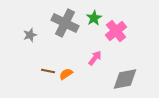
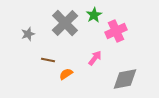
green star: moved 3 px up
gray cross: rotated 20 degrees clockwise
pink cross: rotated 15 degrees clockwise
gray star: moved 2 px left, 1 px up
brown line: moved 11 px up
